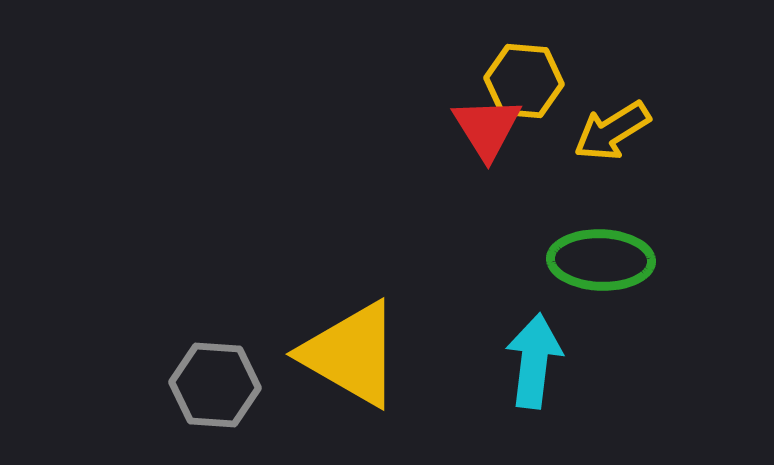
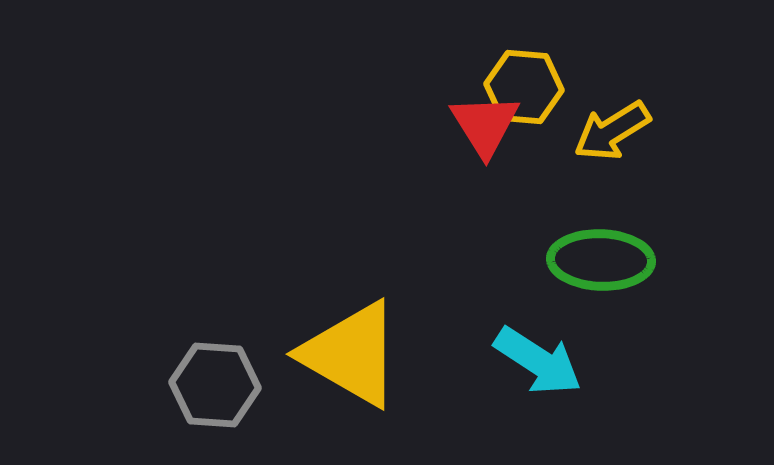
yellow hexagon: moved 6 px down
red triangle: moved 2 px left, 3 px up
cyan arrow: moved 4 px right; rotated 116 degrees clockwise
